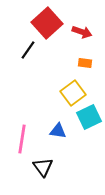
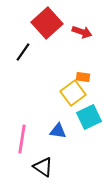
black line: moved 5 px left, 2 px down
orange rectangle: moved 2 px left, 14 px down
black triangle: rotated 20 degrees counterclockwise
